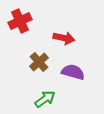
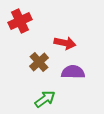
red arrow: moved 1 px right, 5 px down
purple semicircle: rotated 15 degrees counterclockwise
